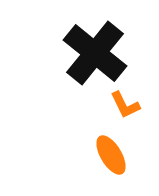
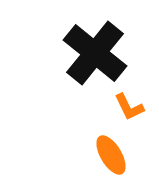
orange L-shape: moved 4 px right, 2 px down
